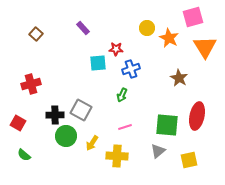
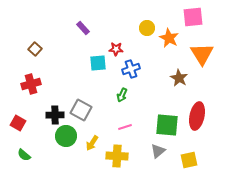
pink square: rotated 10 degrees clockwise
brown square: moved 1 px left, 15 px down
orange triangle: moved 3 px left, 7 px down
